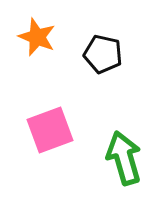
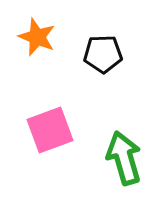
black pentagon: rotated 15 degrees counterclockwise
